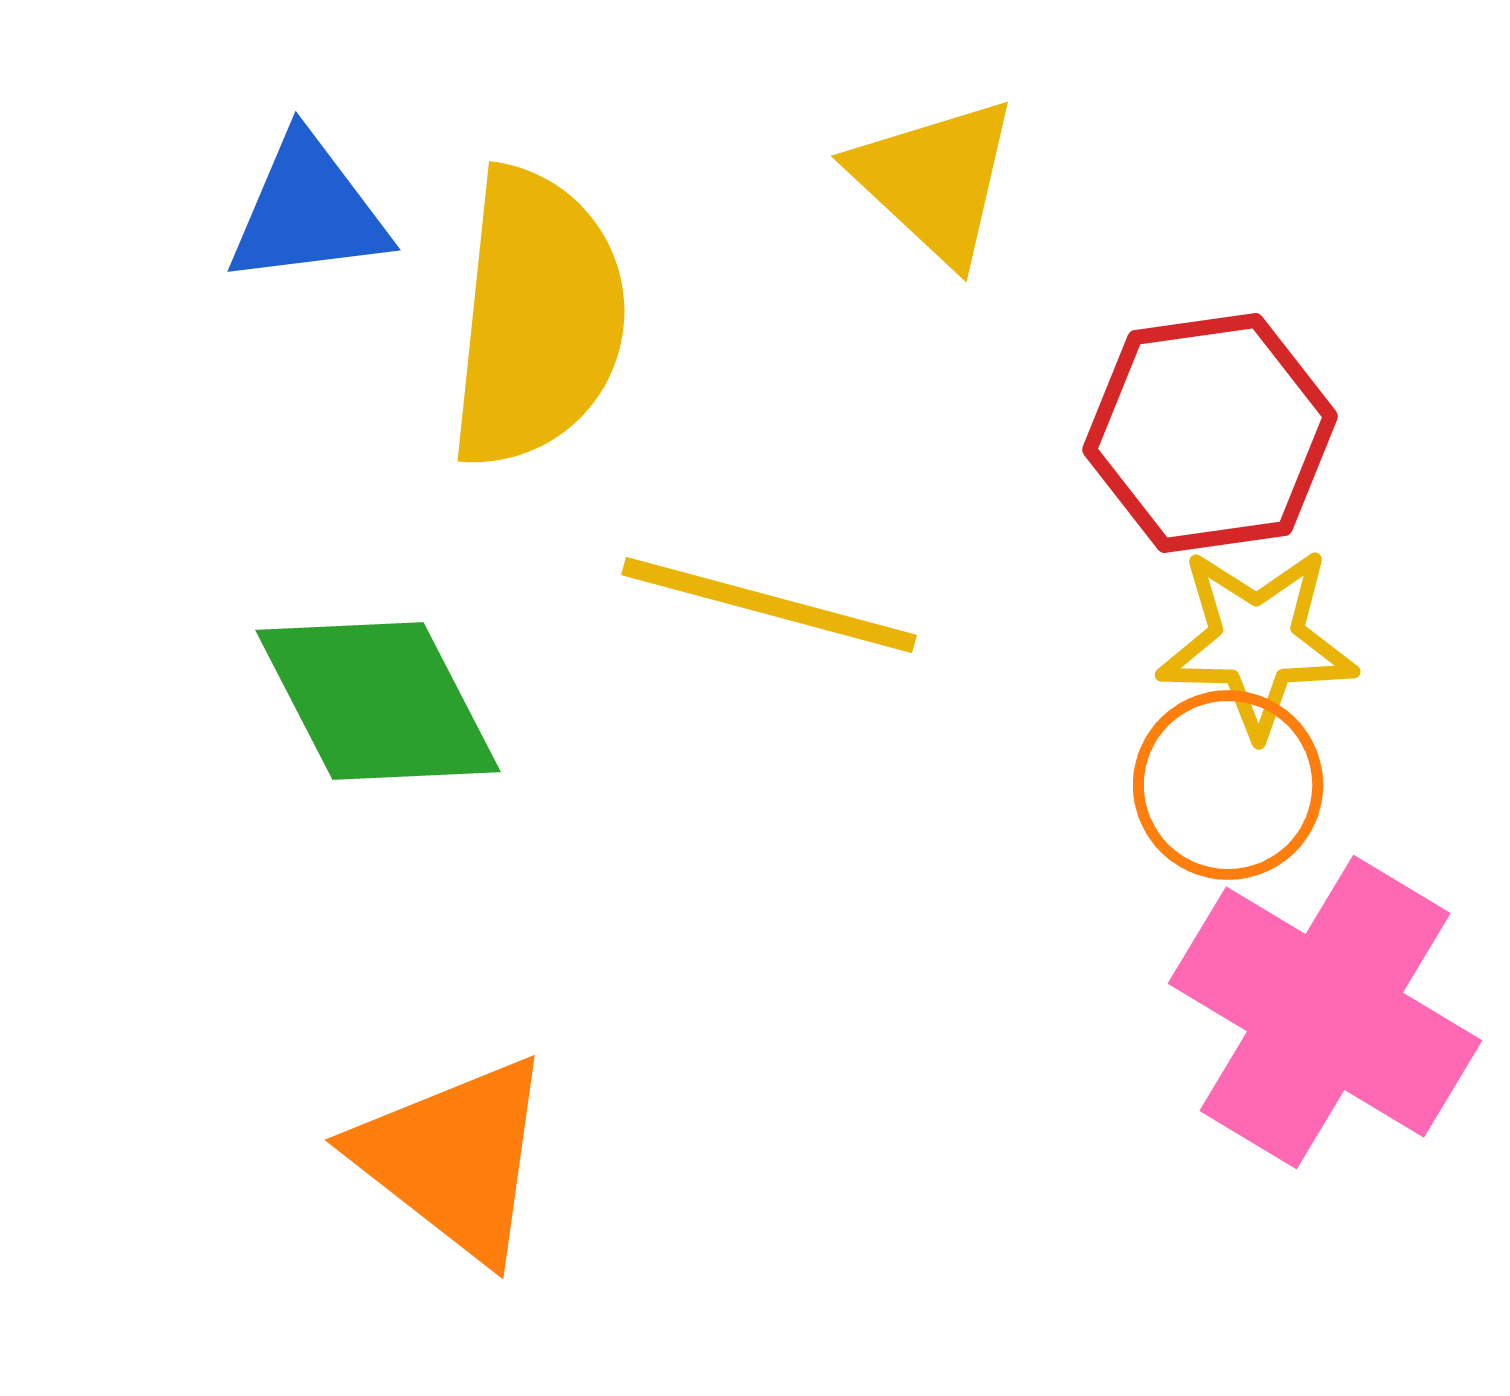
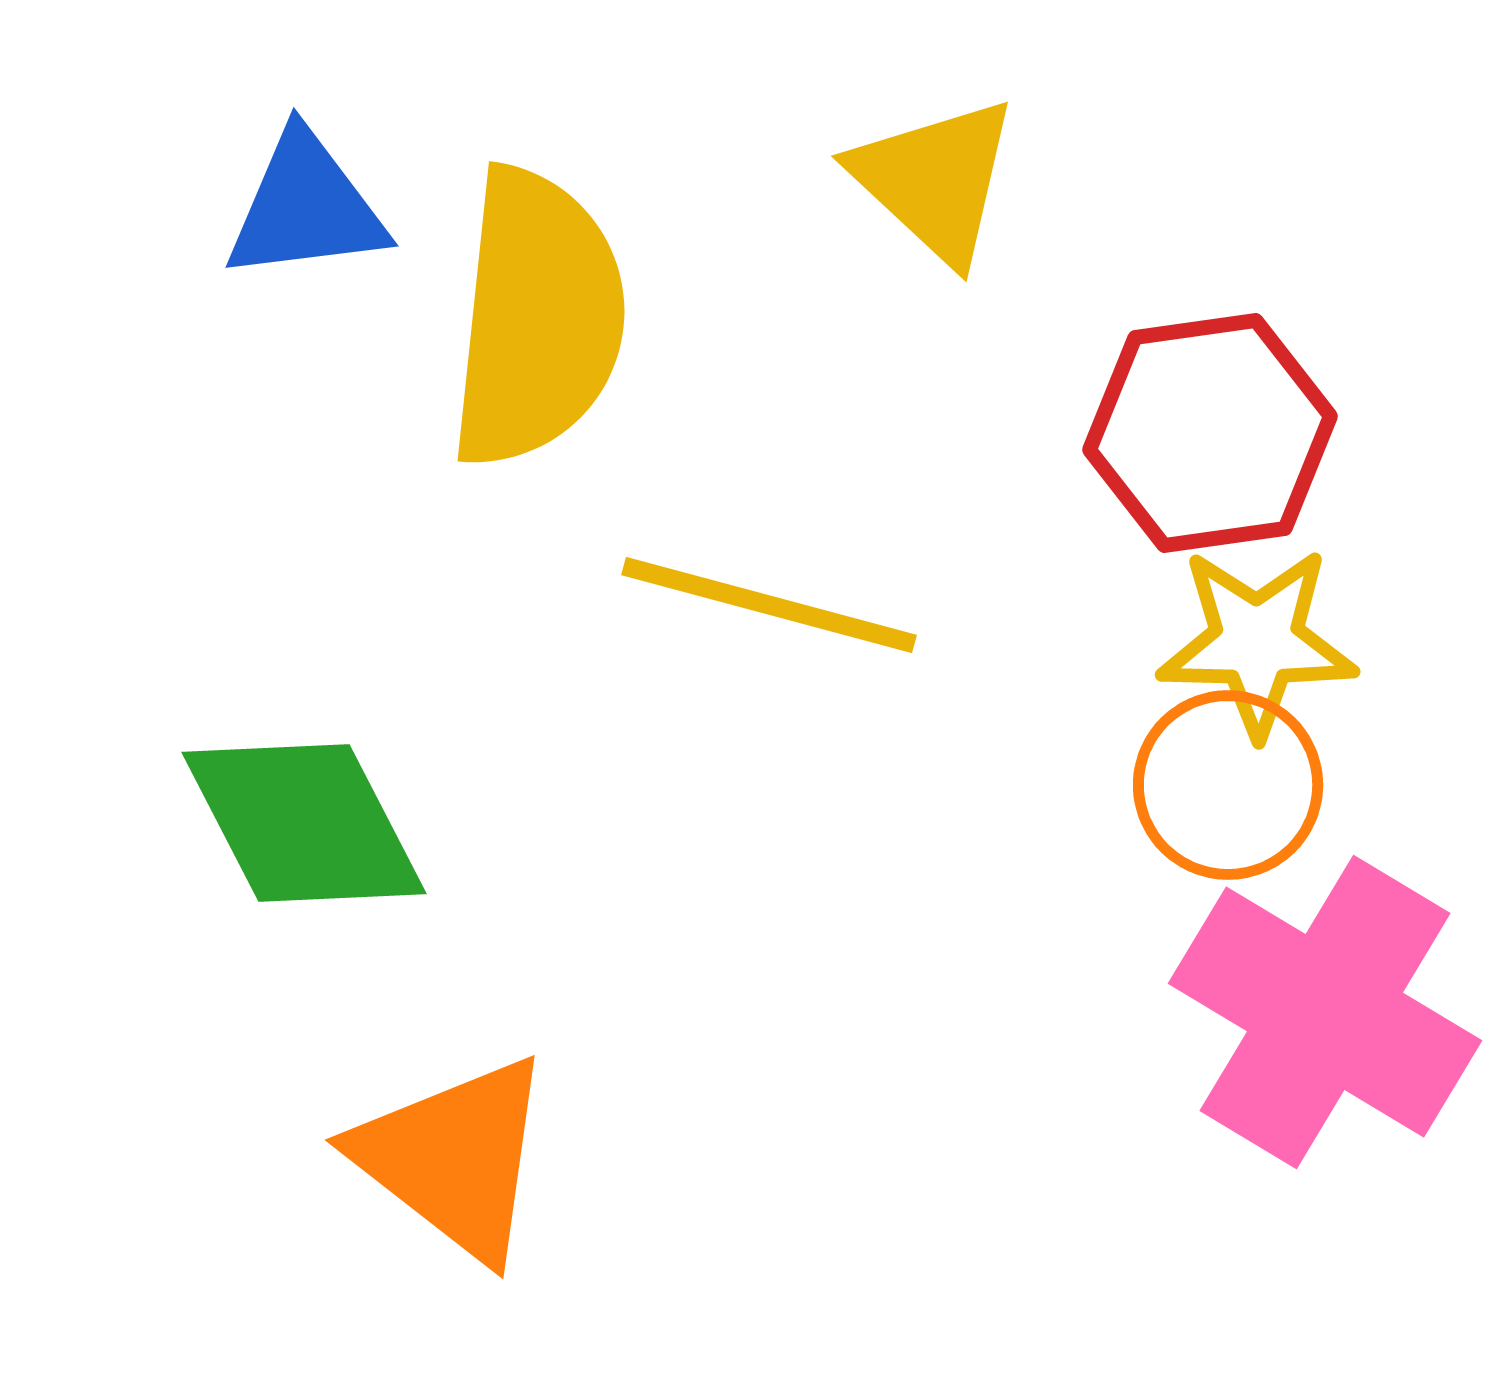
blue triangle: moved 2 px left, 4 px up
green diamond: moved 74 px left, 122 px down
